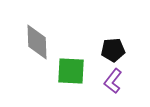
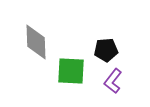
gray diamond: moved 1 px left
black pentagon: moved 7 px left
